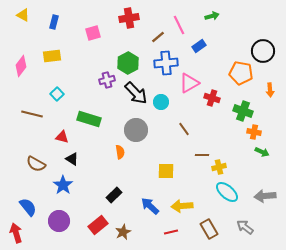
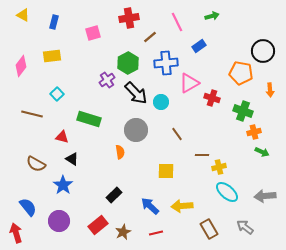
pink line at (179, 25): moved 2 px left, 3 px up
brown line at (158, 37): moved 8 px left
purple cross at (107, 80): rotated 21 degrees counterclockwise
brown line at (184, 129): moved 7 px left, 5 px down
orange cross at (254, 132): rotated 24 degrees counterclockwise
red line at (171, 232): moved 15 px left, 1 px down
